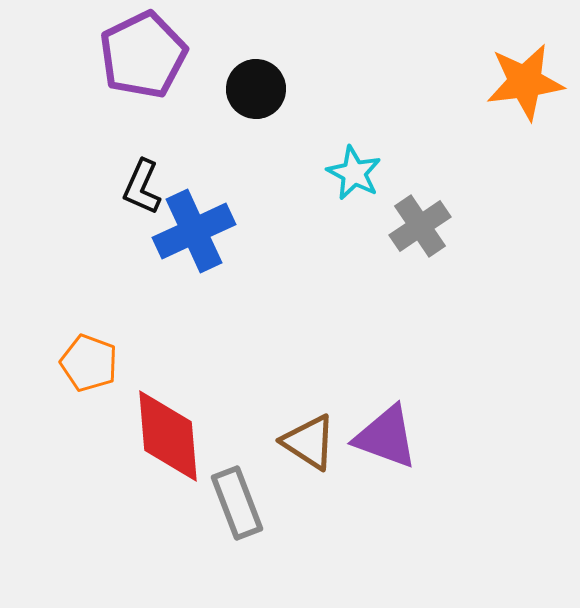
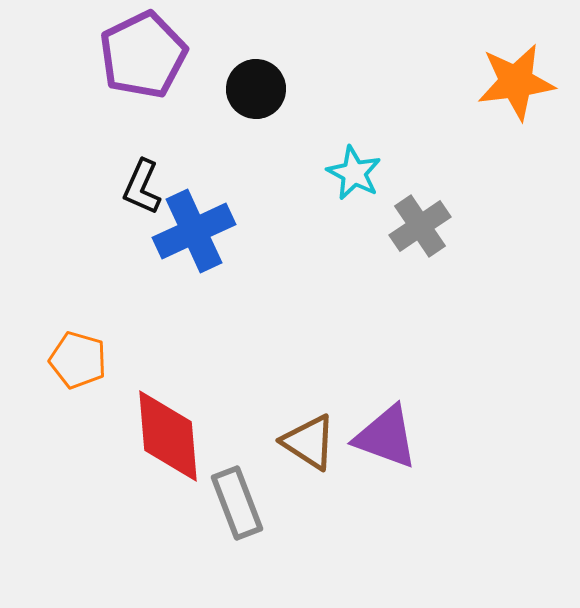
orange star: moved 9 px left
orange pentagon: moved 11 px left, 3 px up; rotated 4 degrees counterclockwise
